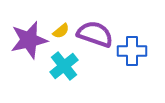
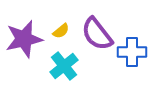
purple semicircle: moved 2 px right; rotated 147 degrees counterclockwise
purple star: moved 5 px left, 1 px up
blue cross: moved 1 px down
